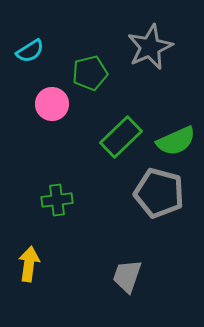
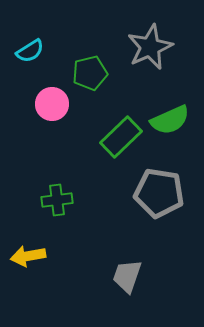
green semicircle: moved 6 px left, 21 px up
gray pentagon: rotated 6 degrees counterclockwise
yellow arrow: moved 1 px left, 8 px up; rotated 108 degrees counterclockwise
